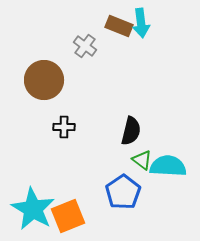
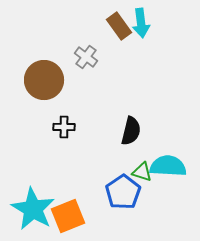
brown rectangle: rotated 32 degrees clockwise
gray cross: moved 1 px right, 11 px down
green triangle: moved 12 px down; rotated 20 degrees counterclockwise
